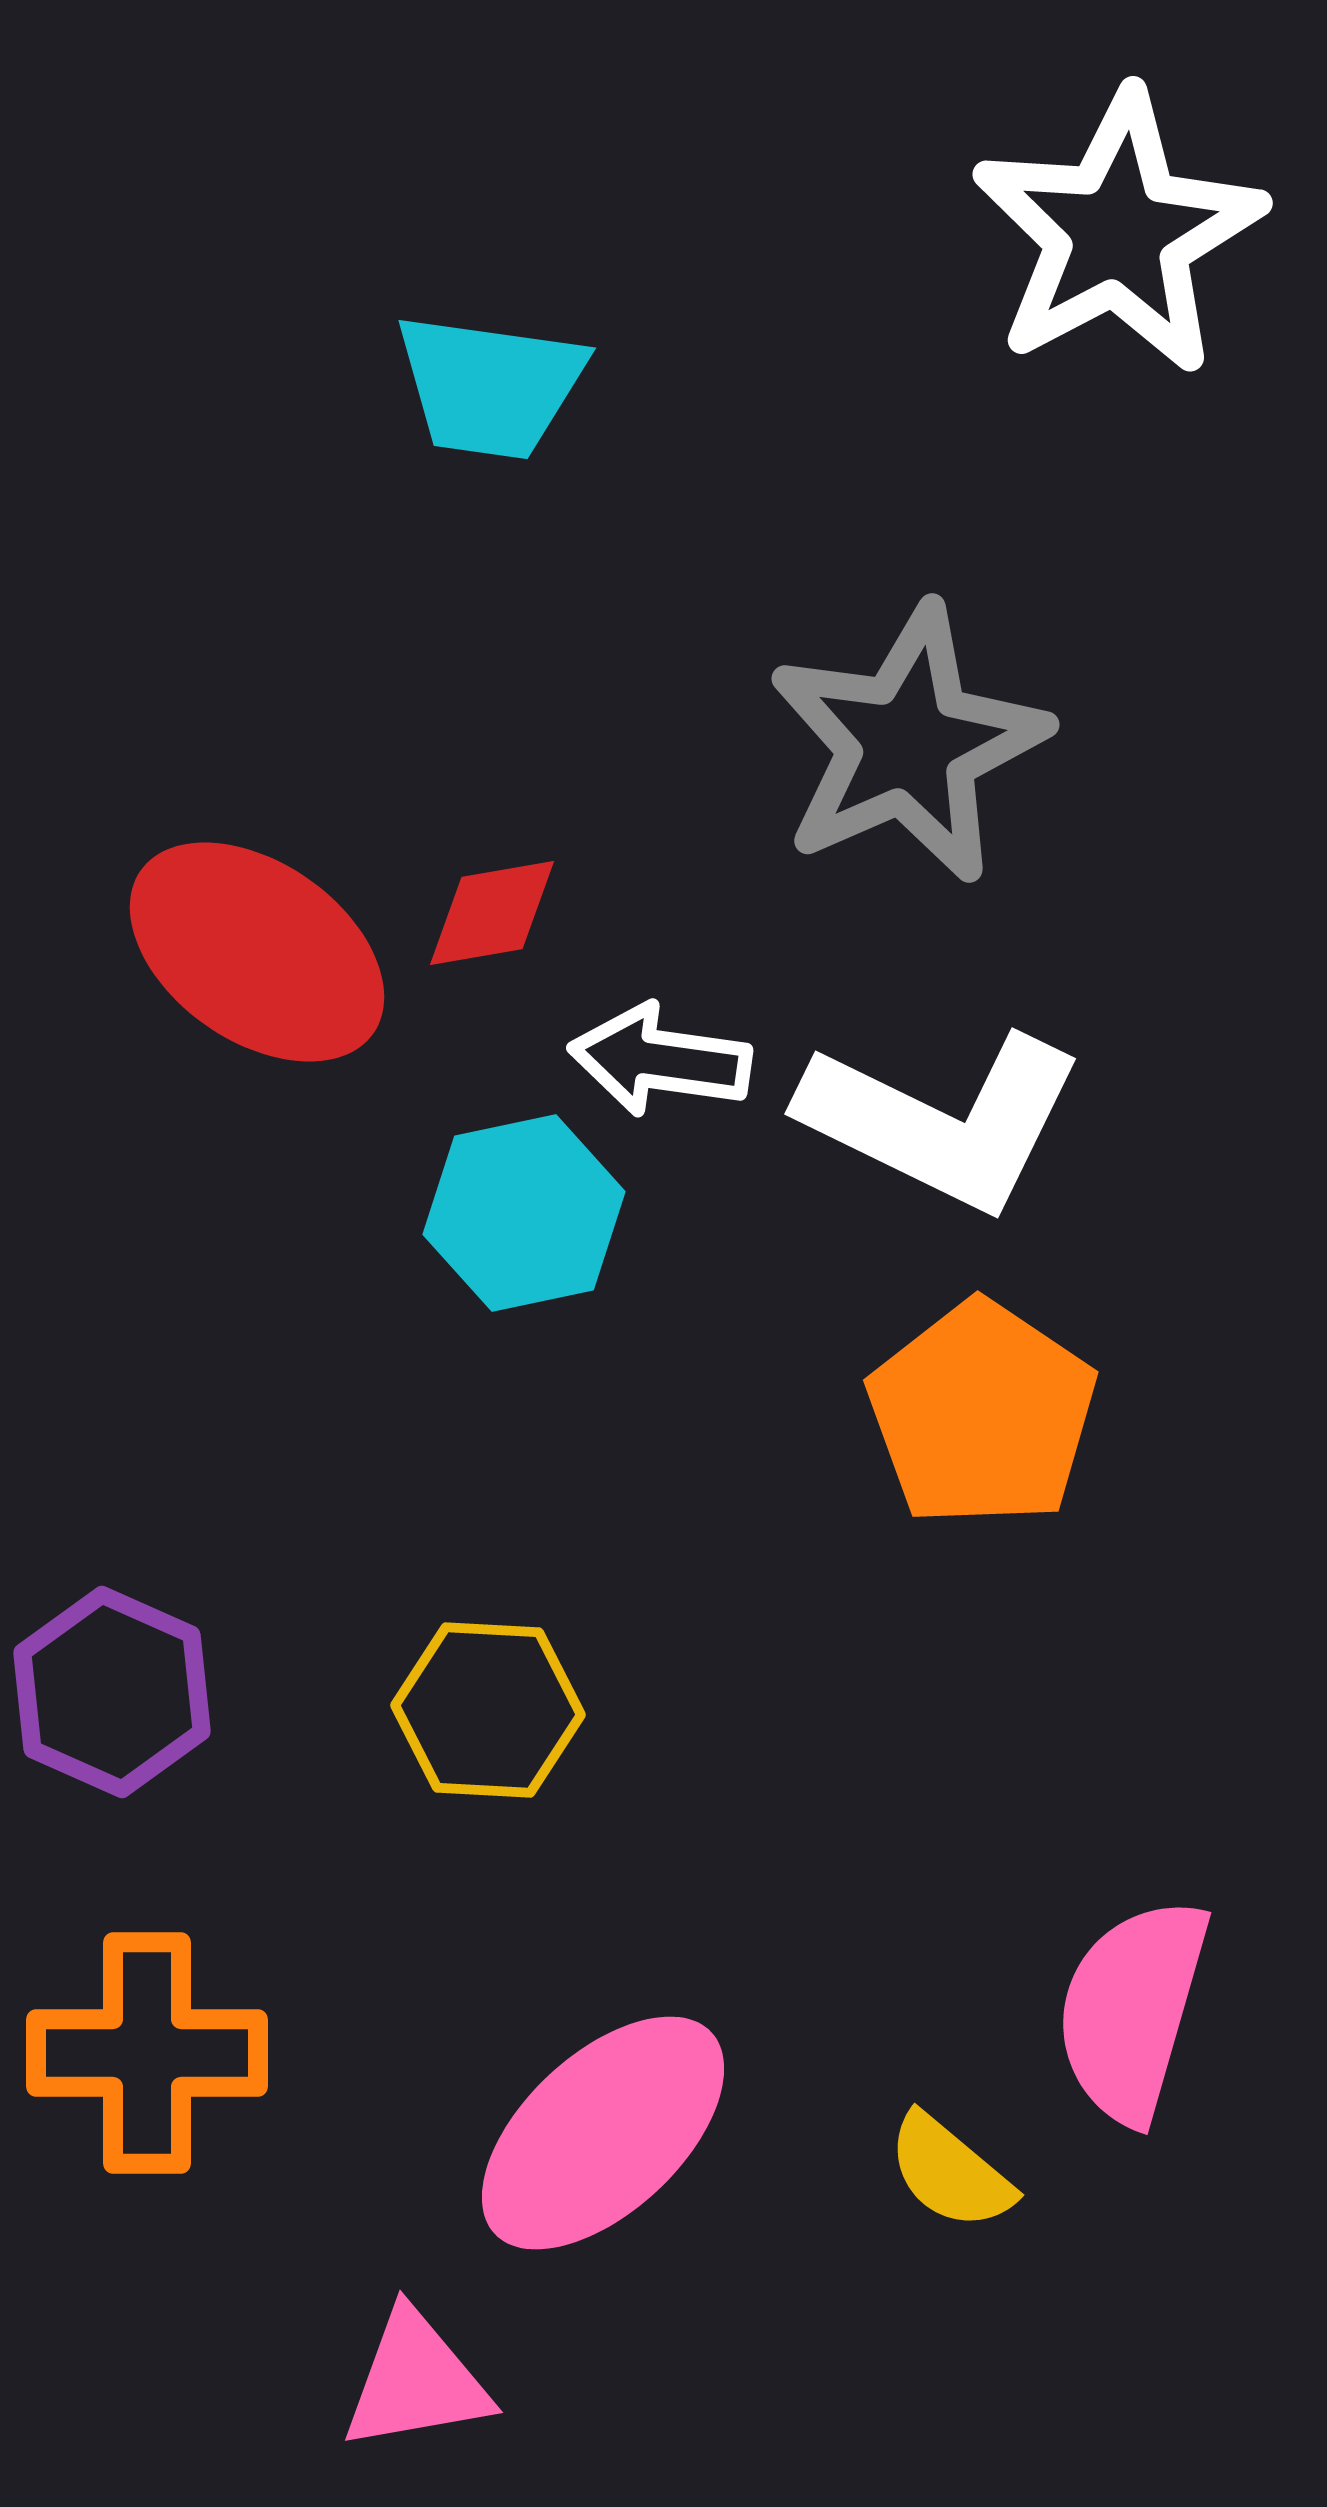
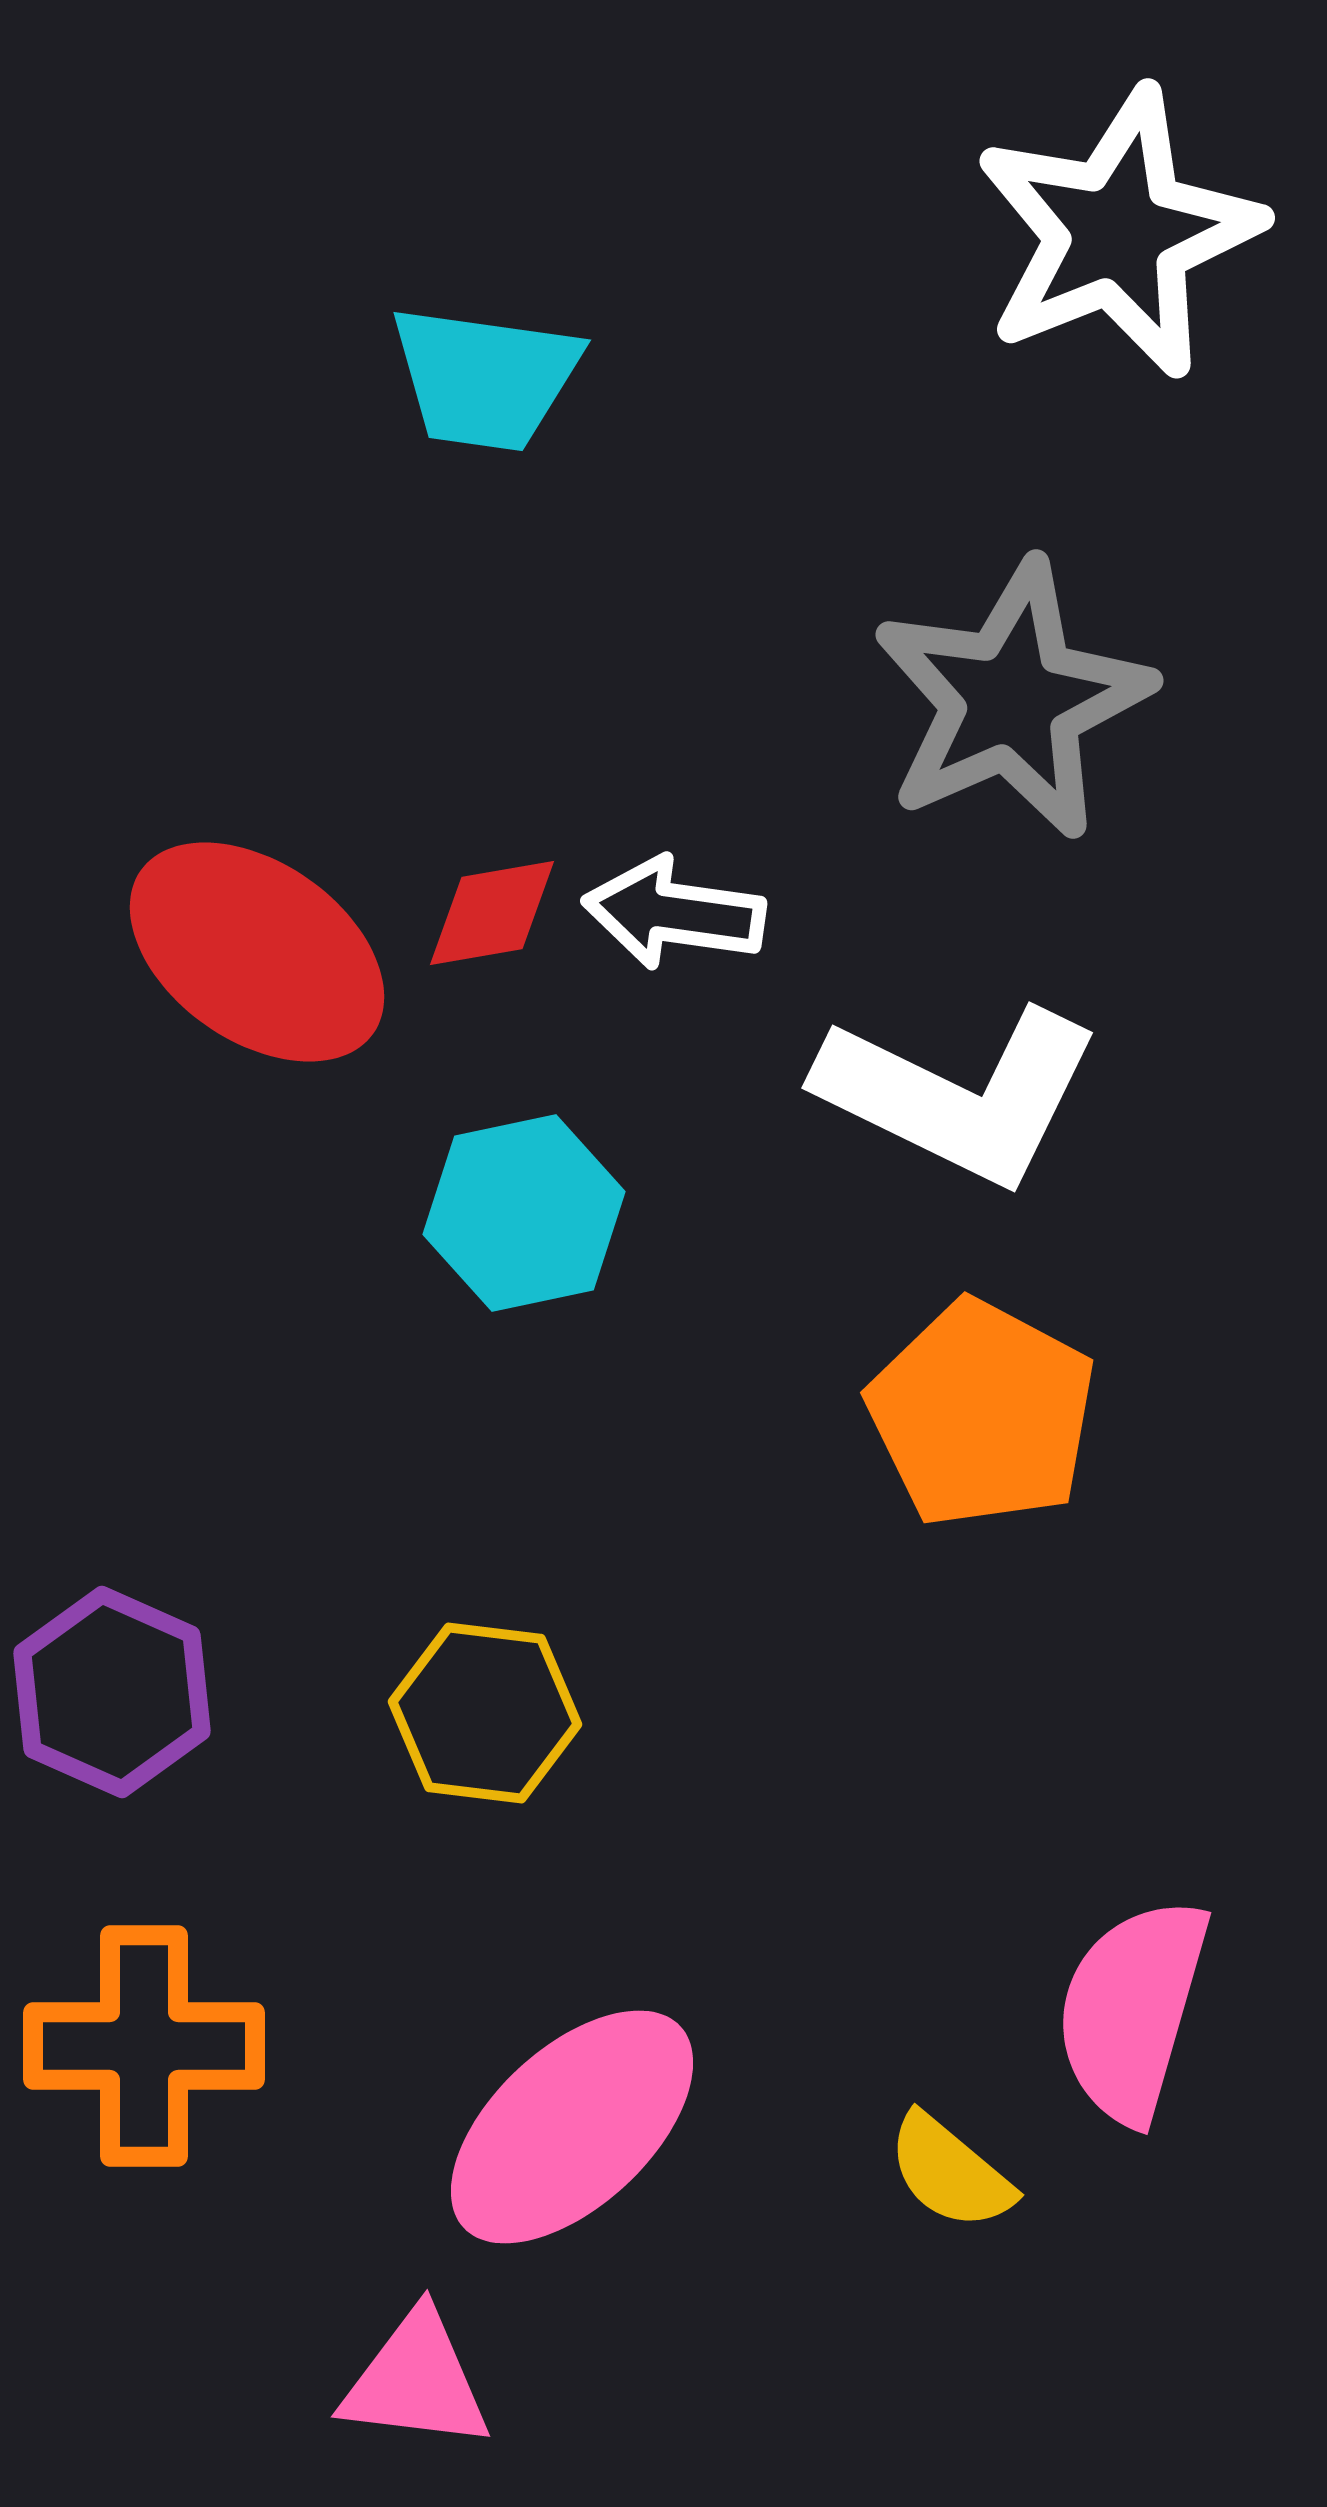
white star: rotated 6 degrees clockwise
cyan trapezoid: moved 5 px left, 8 px up
gray star: moved 104 px right, 44 px up
white arrow: moved 14 px right, 147 px up
white L-shape: moved 17 px right, 26 px up
orange pentagon: rotated 6 degrees counterclockwise
yellow hexagon: moved 3 px left, 3 px down; rotated 4 degrees clockwise
orange cross: moved 3 px left, 7 px up
pink ellipse: moved 31 px left, 6 px up
pink triangle: rotated 17 degrees clockwise
